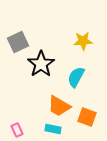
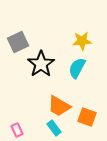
yellow star: moved 1 px left
cyan semicircle: moved 1 px right, 9 px up
cyan rectangle: moved 1 px right, 1 px up; rotated 42 degrees clockwise
